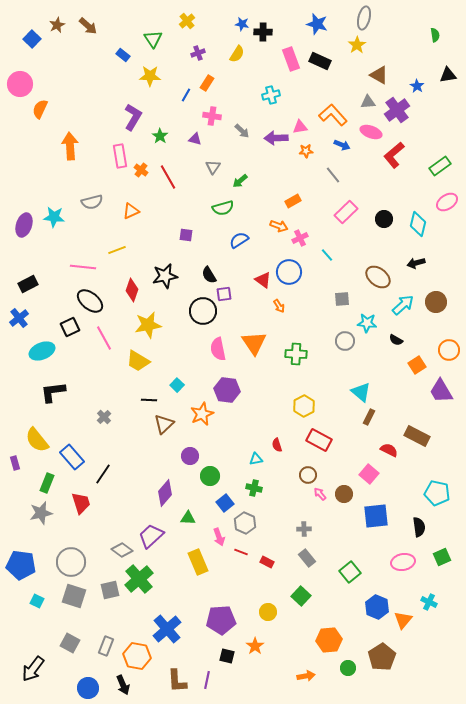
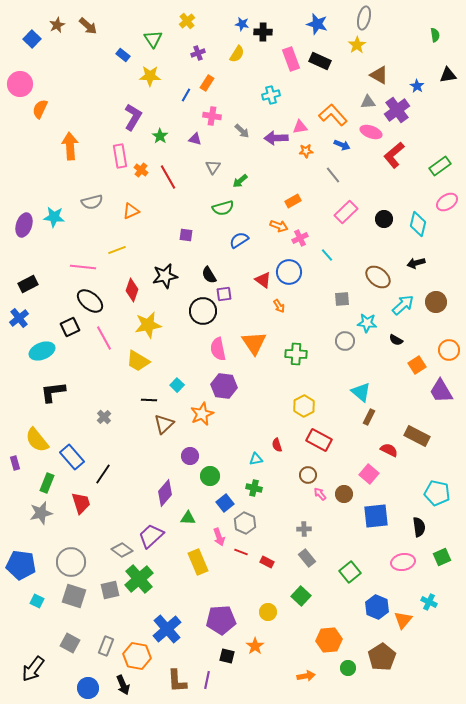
purple hexagon at (227, 390): moved 3 px left, 4 px up
